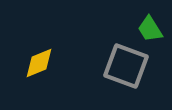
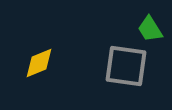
gray square: rotated 12 degrees counterclockwise
